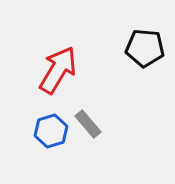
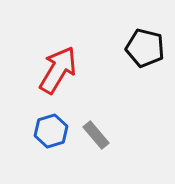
black pentagon: rotated 9 degrees clockwise
gray rectangle: moved 8 px right, 11 px down
